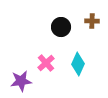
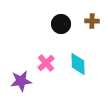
black circle: moved 3 px up
cyan diamond: rotated 25 degrees counterclockwise
